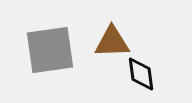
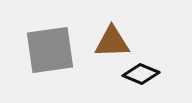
black diamond: rotated 60 degrees counterclockwise
